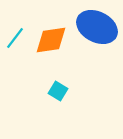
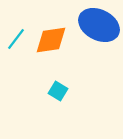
blue ellipse: moved 2 px right, 2 px up
cyan line: moved 1 px right, 1 px down
